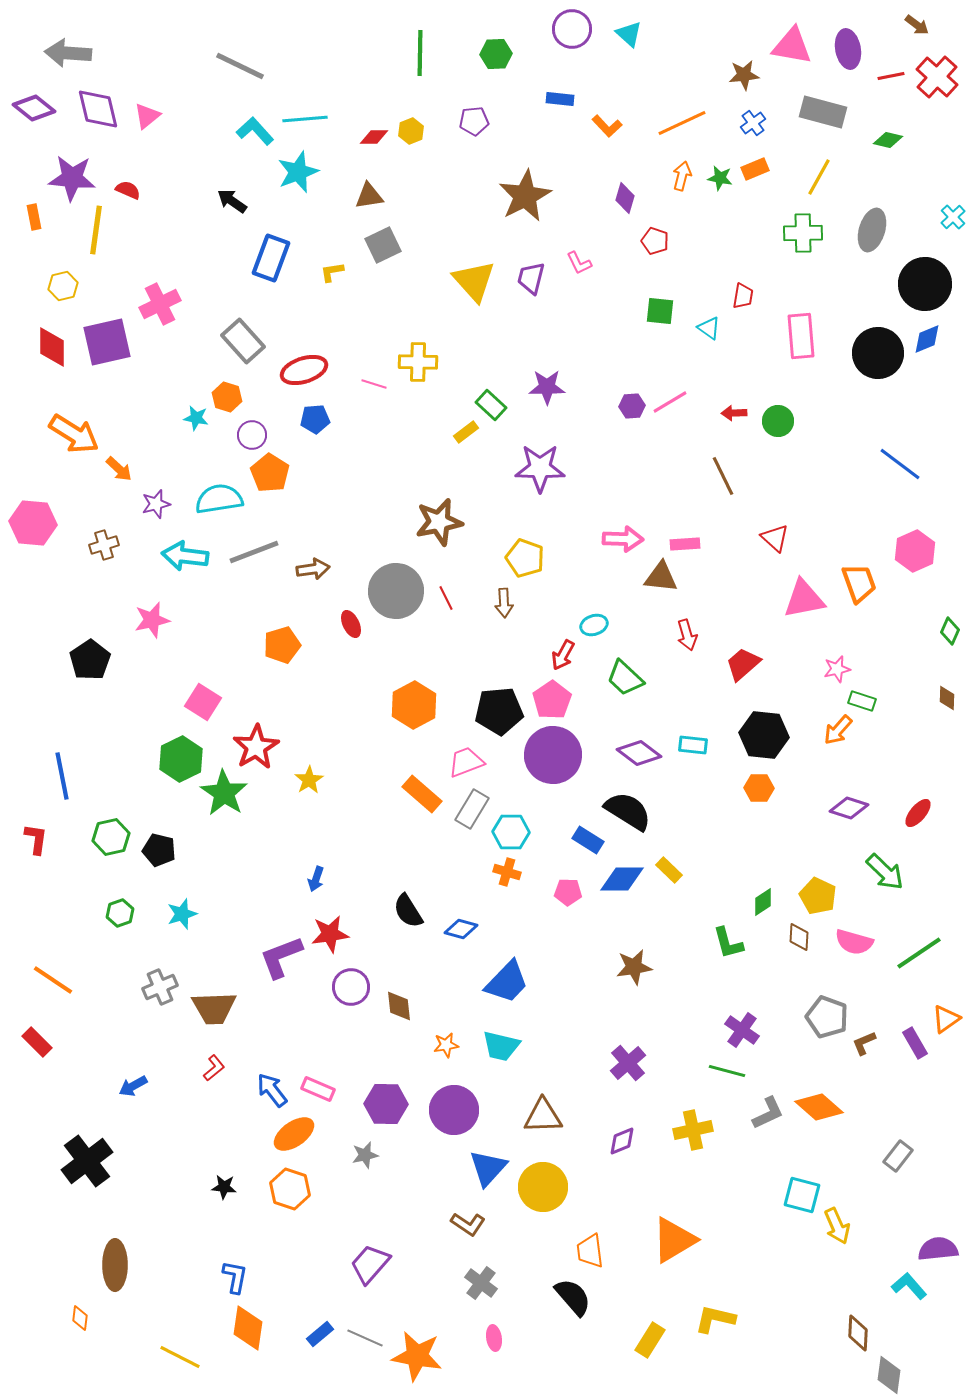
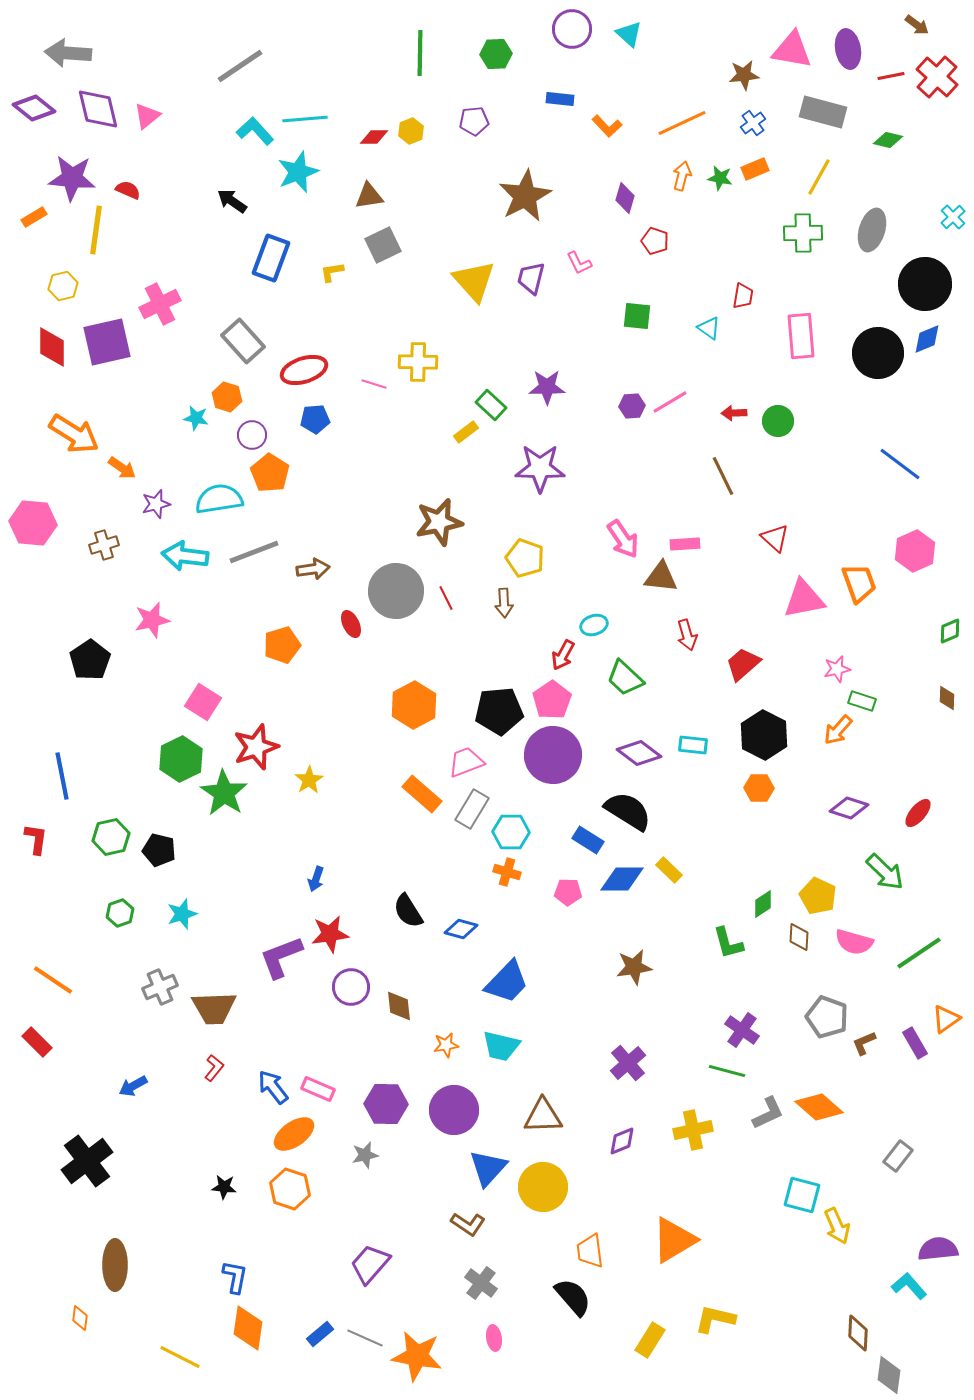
pink triangle at (792, 46): moved 4 px down
gray line at (240, 66): rotated 60 degrees counterclockwise
orange rectangle at (34, 217): rotated 70 degrees clockwise
green square at (660, 311): moved 23 px left, 5 px down
orange arrow at (119, 469): moved 3 px right, 1 px up; rotated 8 degrees counterclockwise
pink arrow at (623, 539): rotated 54 degrees clockwise
green diamond at (950, 631): rotated 44 degrees clockwise
black hexagon at (764, 735): rotated 21 degrees clockwise
red star at (256, 747): rotated 12 degrees clockwise
green diamond at (763, 902): moved 2 px down
red L-shape at (214, 1068): rotated 12 degrees counterclockwise
blue arrow at (272, 1090): moved 1 px right, 3 px up
